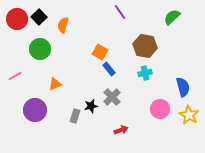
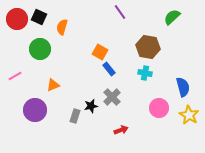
black square: rotated 21 degrees counterclockwise
orange semicircle: moved 1 px left, 2 px down
brown hexagon: moved 3 px right, 1 px down
cyan cross: rotated 24 degrees clockwise
orange triangle: moved 2 px left, 1 px down
pink circle: moved 1 px left, 1 px up
